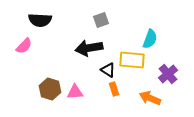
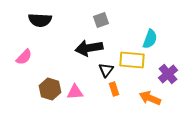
pink semicircle: moved 11 px down
black triangle: moved 2 px left; rotated 35 degrees clockwise
